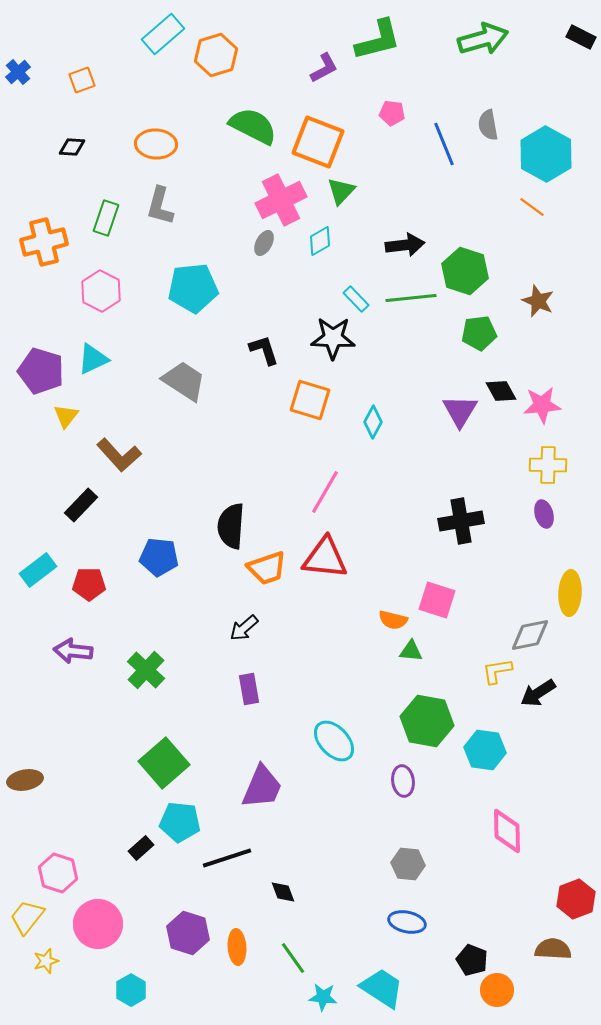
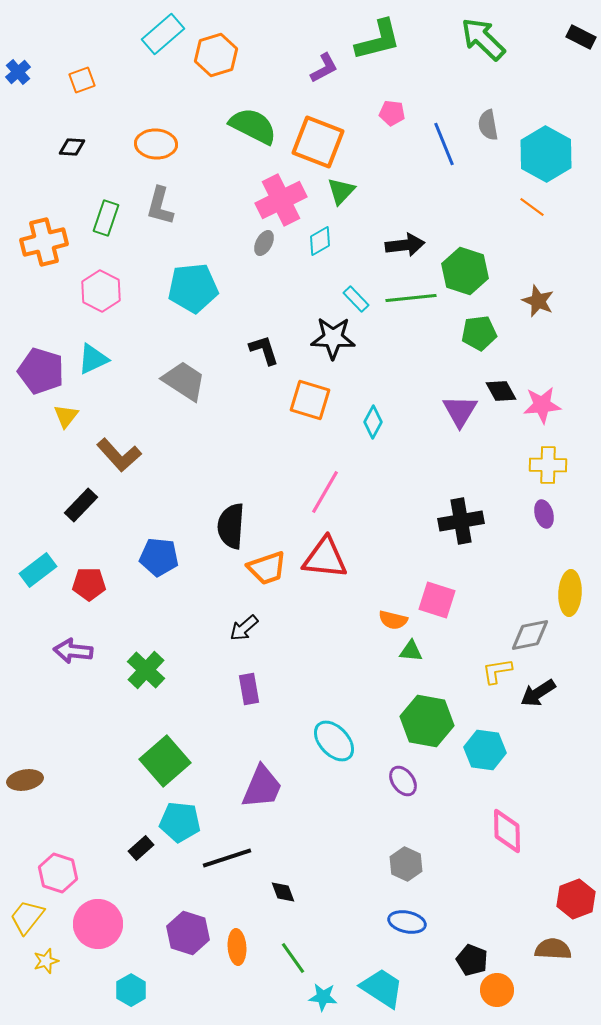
green arrow at (483, 39): rotated 120 degrees counterclockwise
green square at (164, 763): moved 1 px right, 2 px up
purple ellipse at (403, 781): rotated 28 degrees counterclockwise
gray hexagon at (408, 864): moved 2 px left; rotated 20 degrees clockwise
